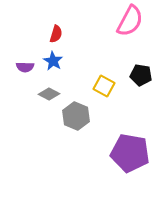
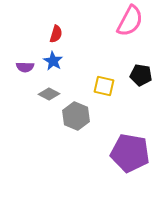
yellow square: rotated 15 degrees counterclockwise
